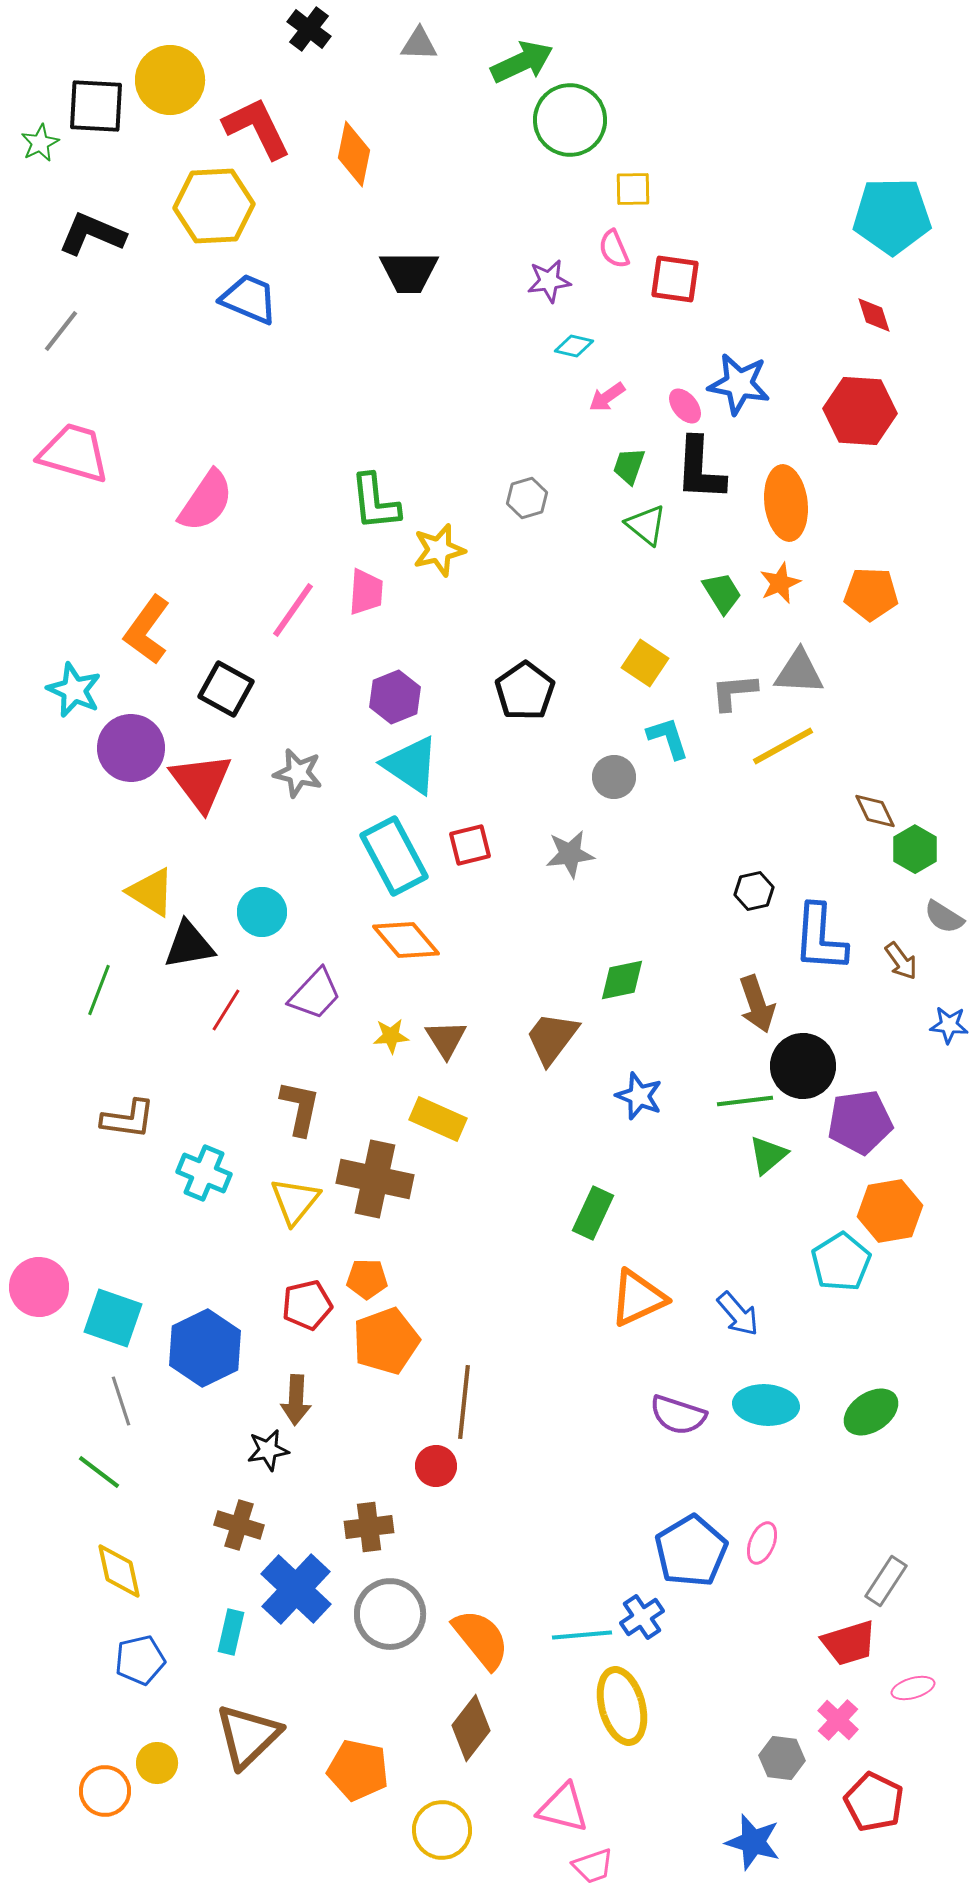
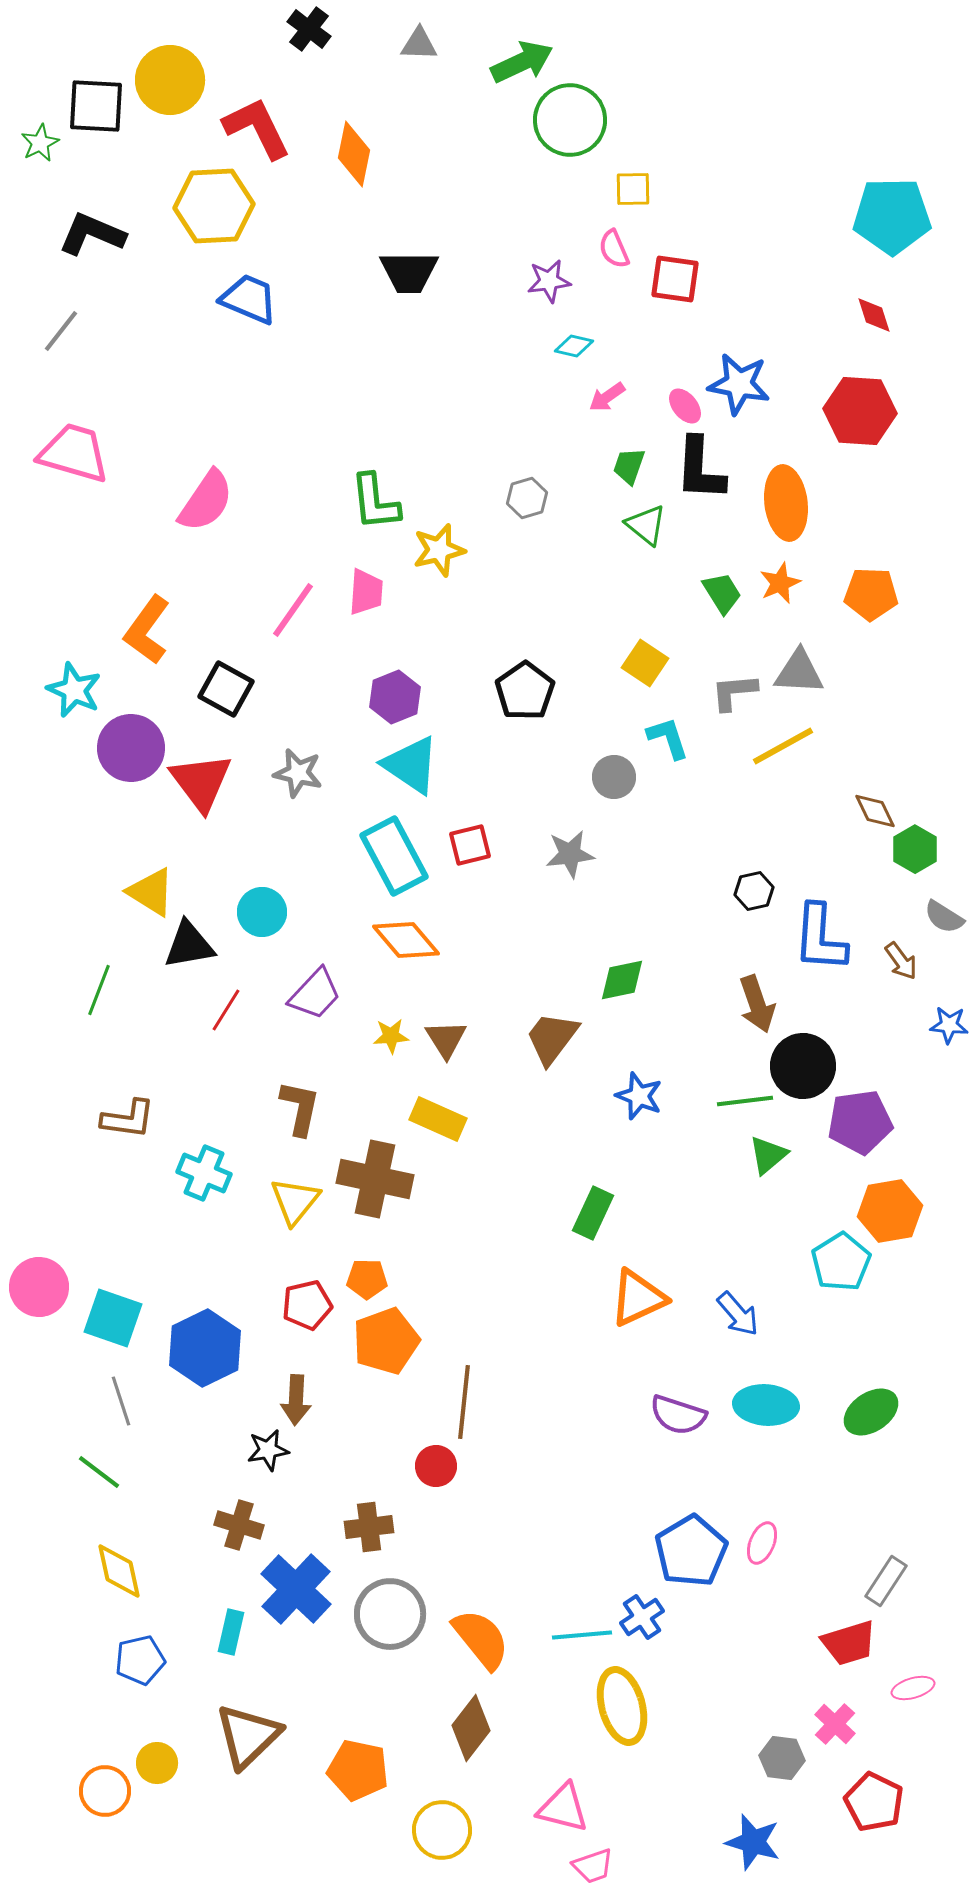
pink cross at (838, 1720): moved 3 px left, 4 px down
